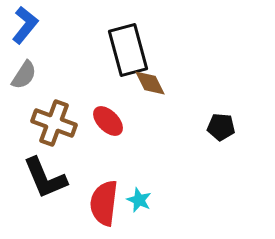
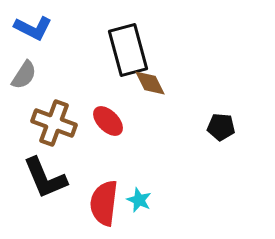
blue L-shape: moved 8 px right, 3 px down; rotated 78 degrees clockwise
